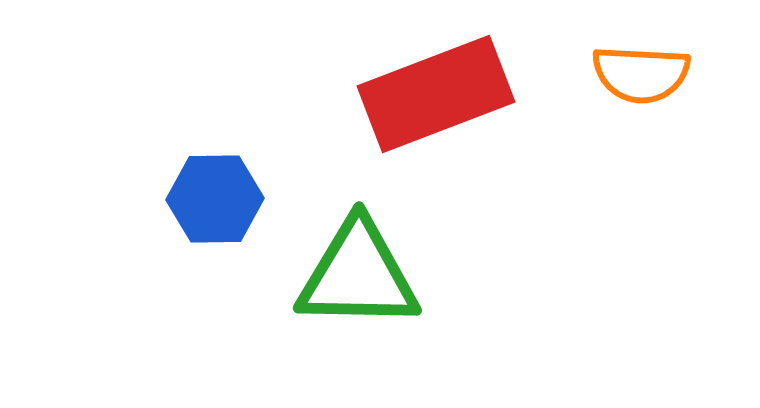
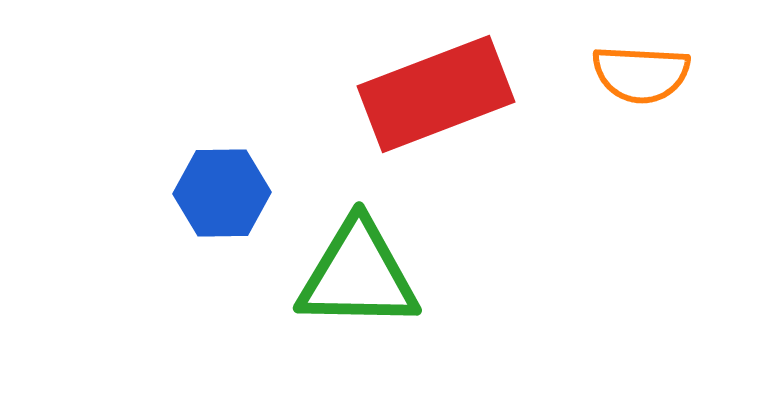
blue hexagon: moved 7 px right, 6 px up
